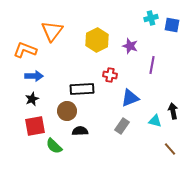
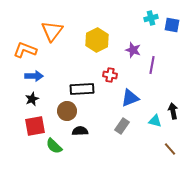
purple star: moved 3 px right, 4 px down
